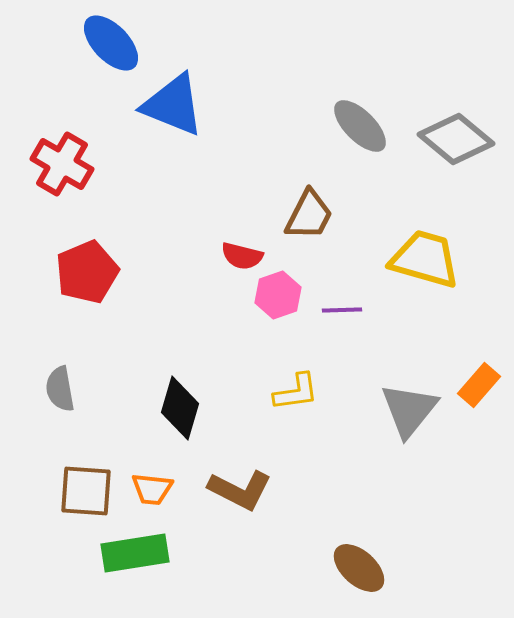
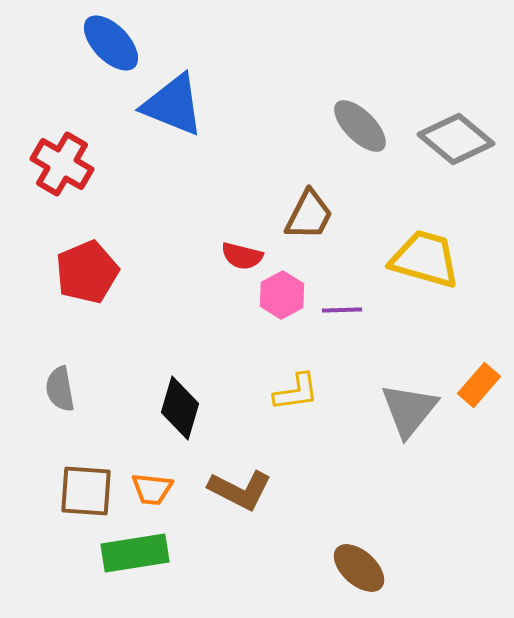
pink hexagon: moved 4 px right; rotated 9 degrees counterclockwise
